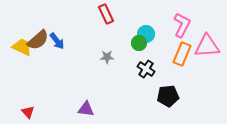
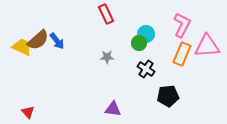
purple triangle: moved 27 px right
